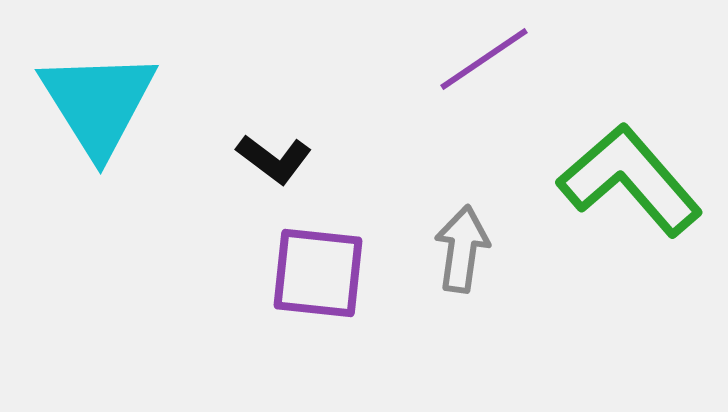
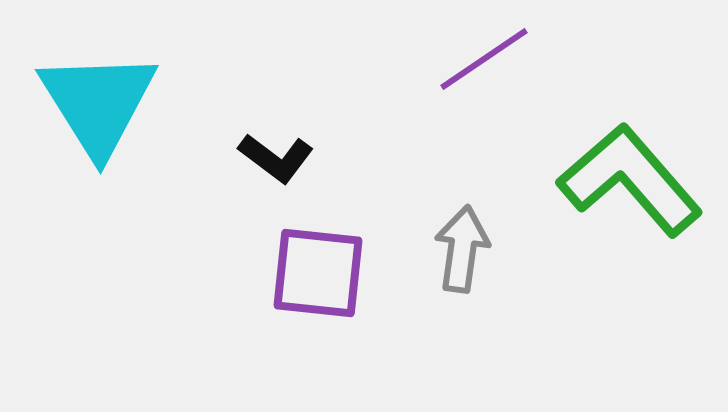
black L-shape: moved 2 px right, 1 px up
